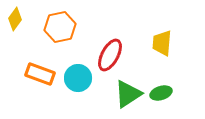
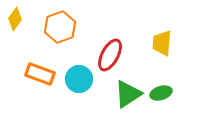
orange hexagon: rotated 8 degrees counterclockwise
cyan circle: moved 1 px right, 1 px down
